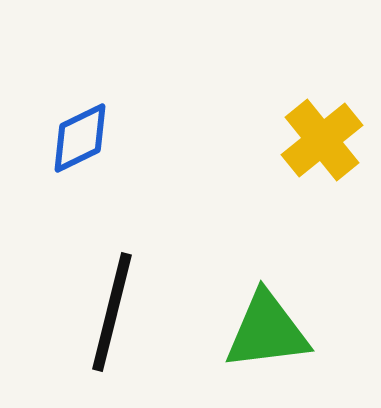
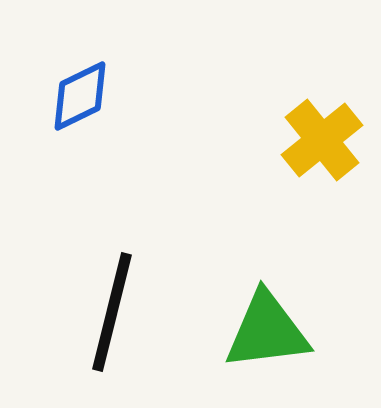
blue diamond: moved 42 px up
